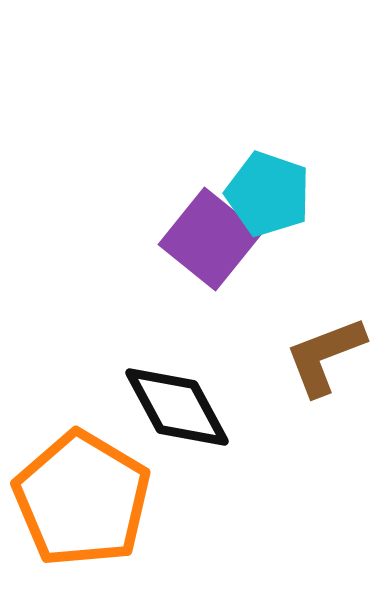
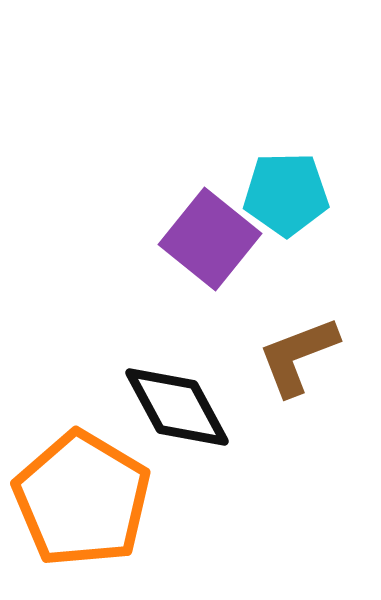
cyan pentagon: moved 18 px right; rotated 20 degrees counterclockwise
brown L-shape: moved 27 px left
